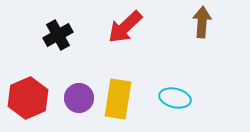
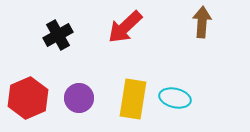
yellow rectangle: moved 15 px right
